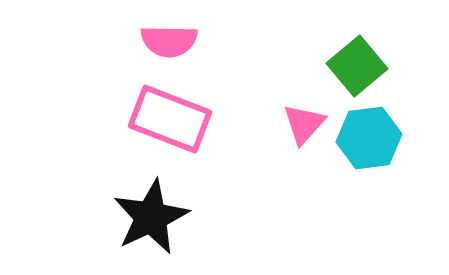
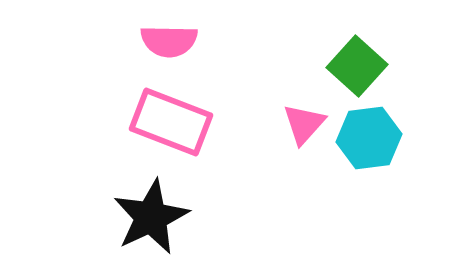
green square: rotated 8 degrees counterclockwise
pink rectangle: moved 1 px right, 3 px down
